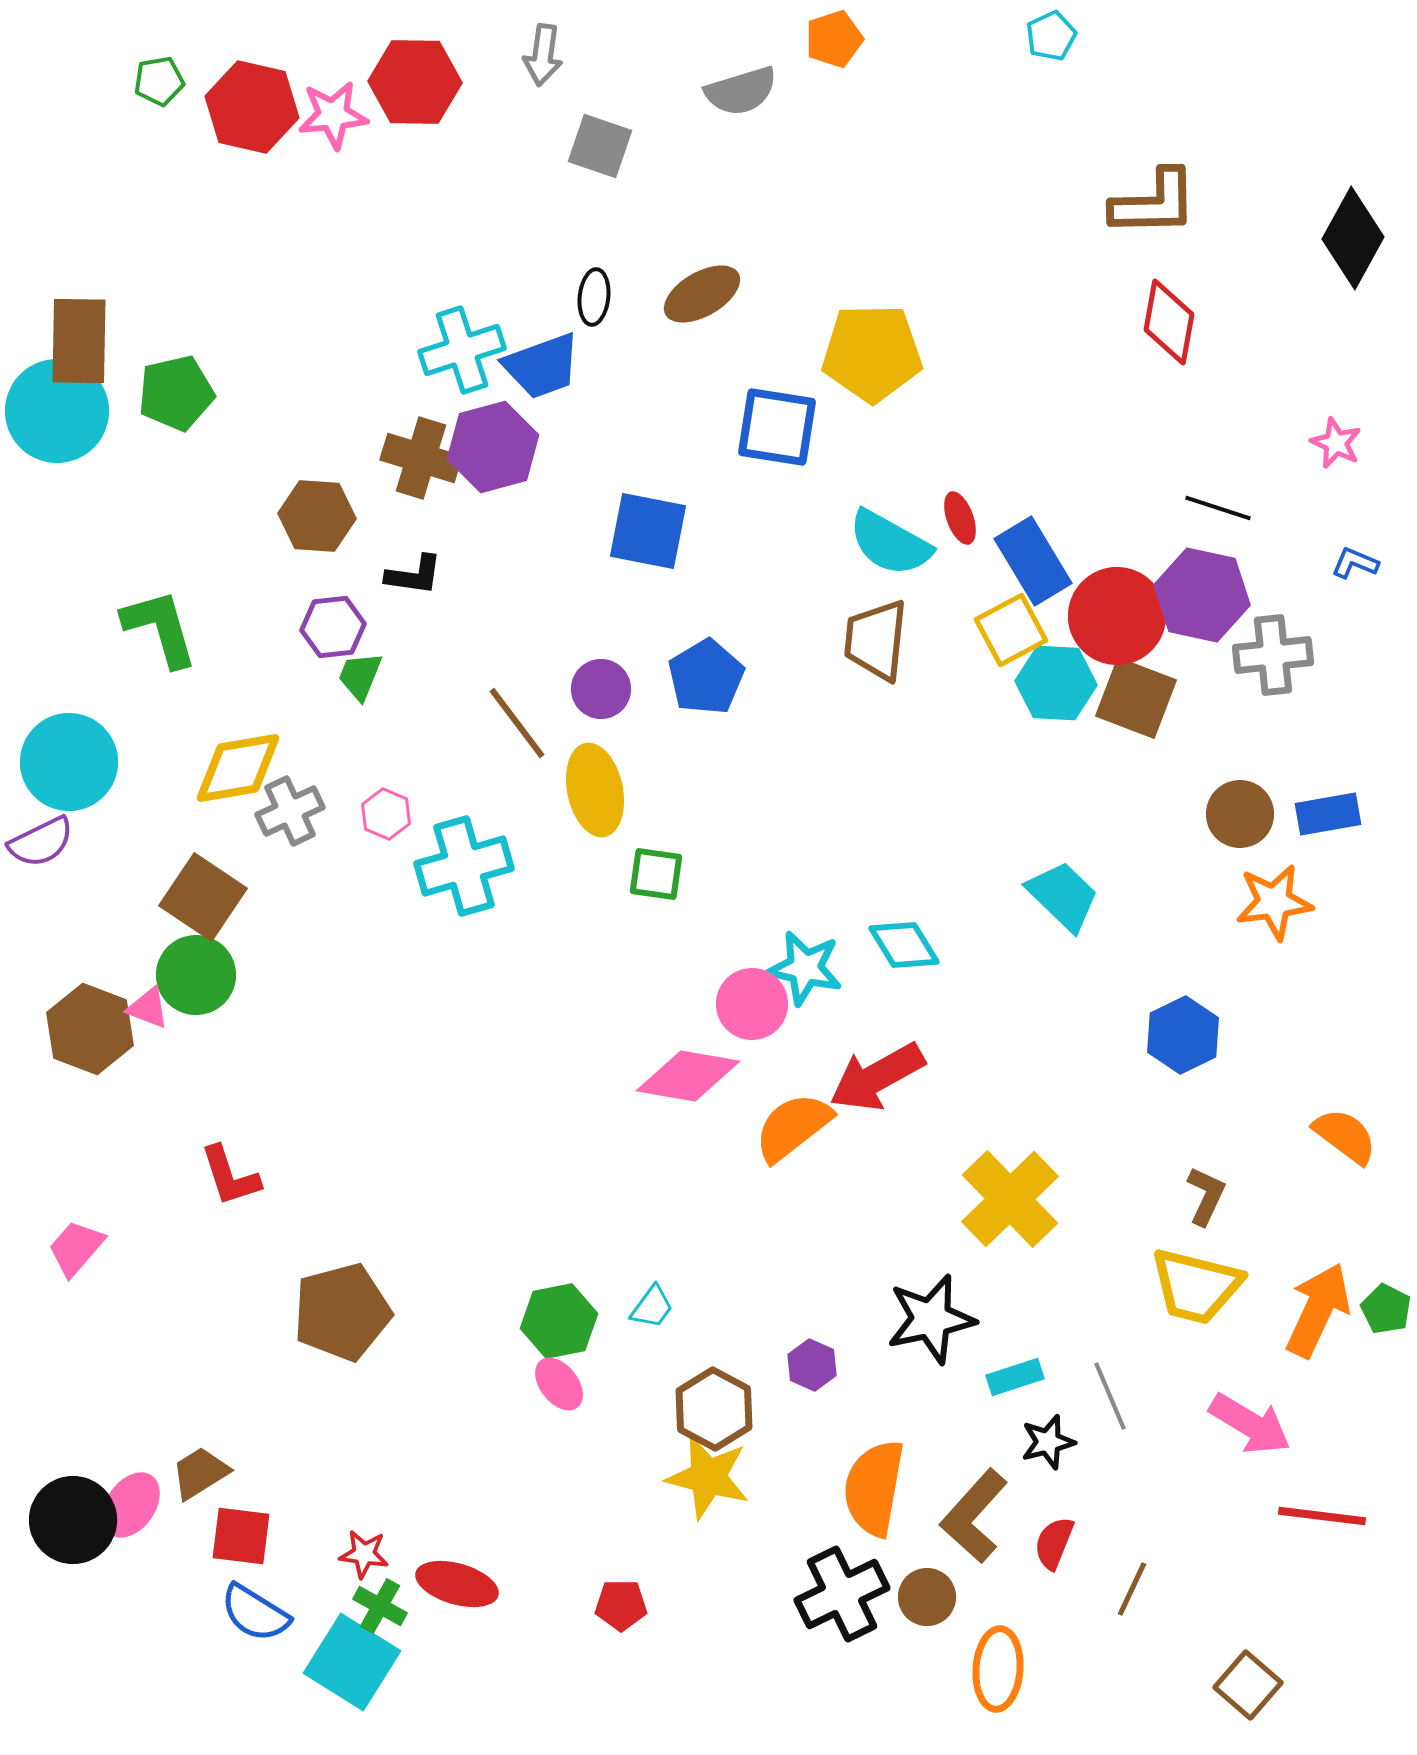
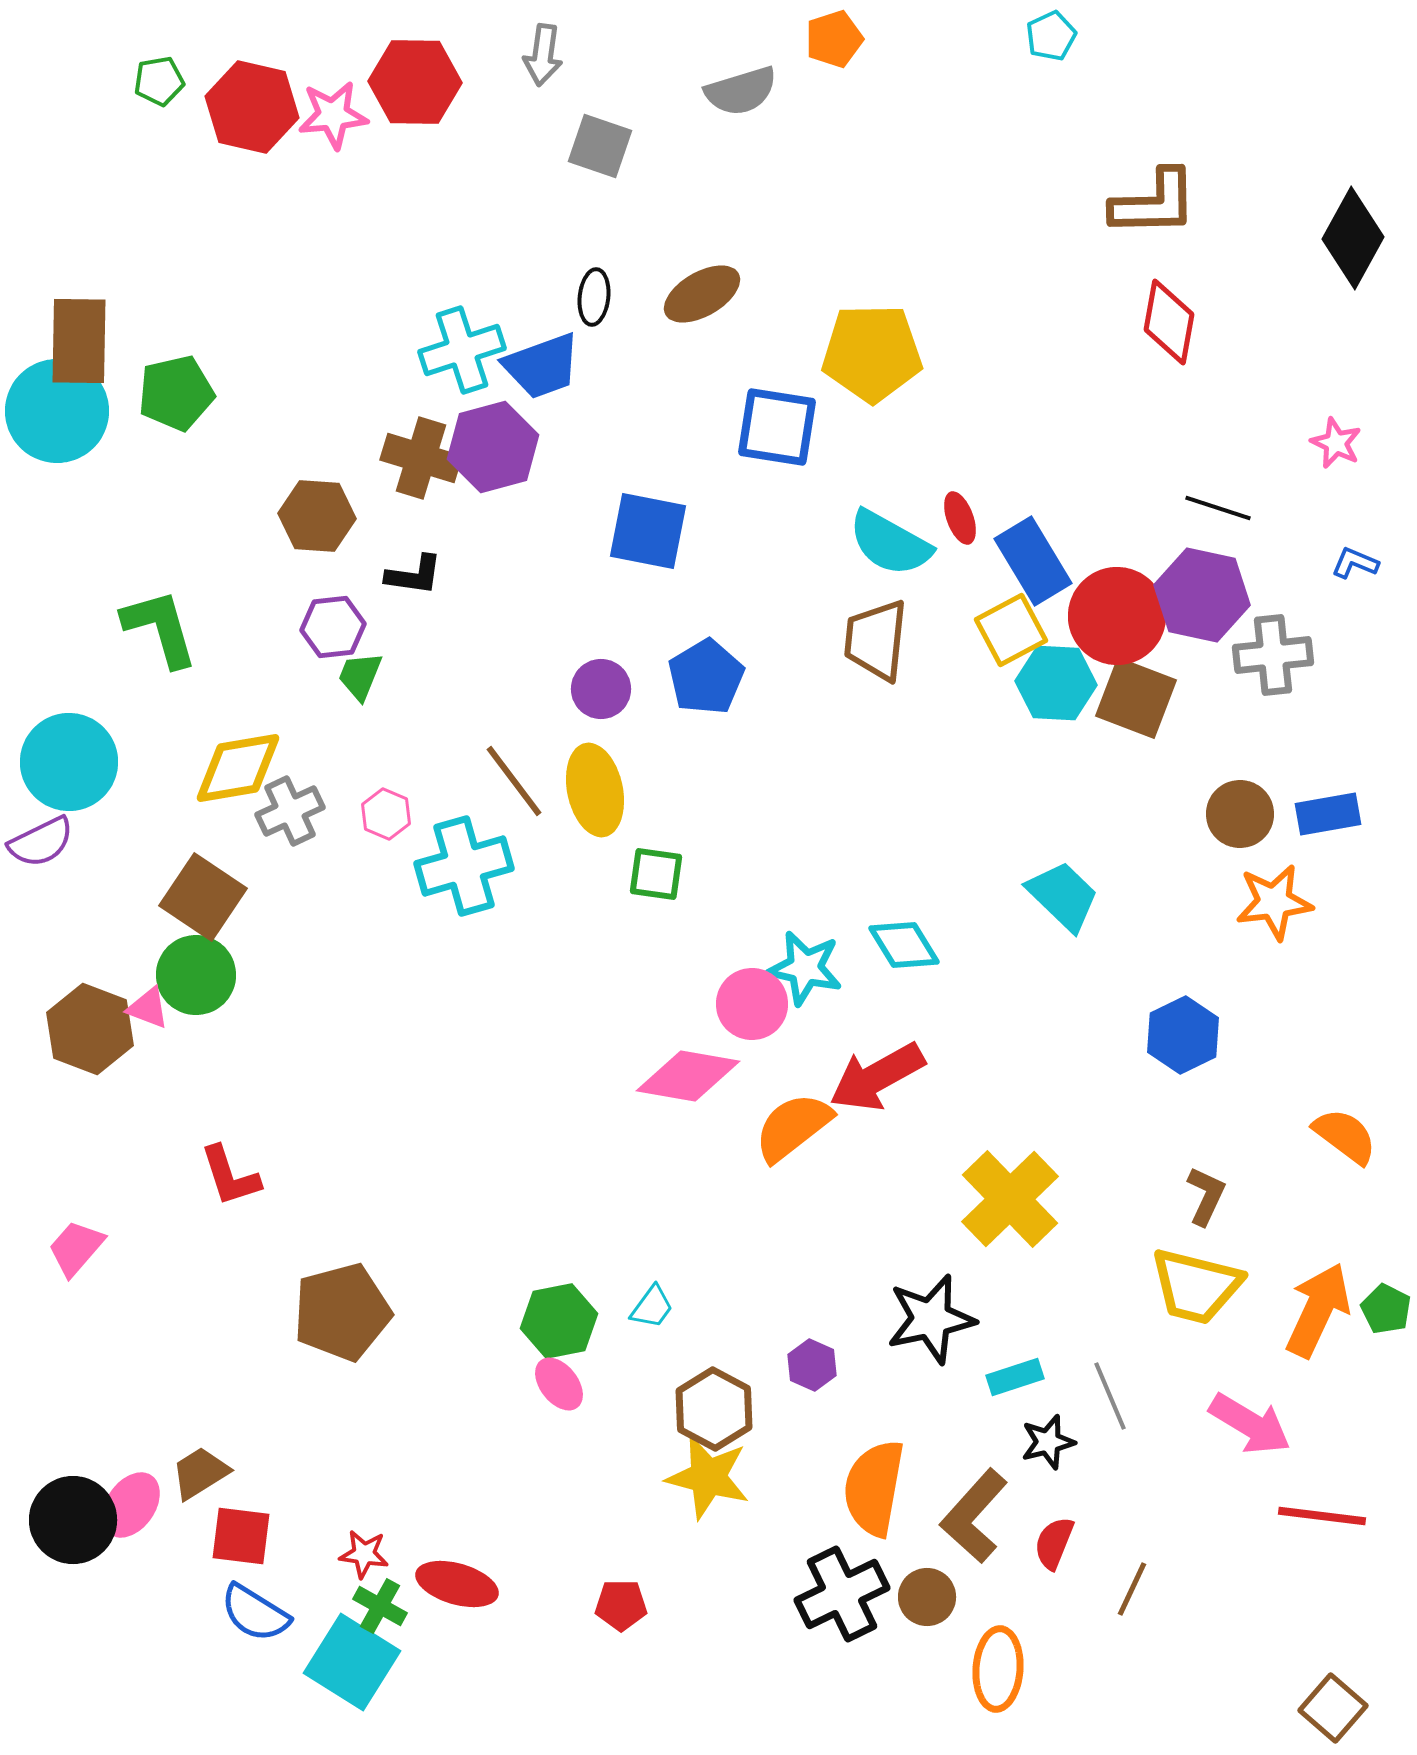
brown line at (517, 723): moved 3 px left, 58 px down
brown square at (1248, 1685): moved 85 px right, 23 px down
